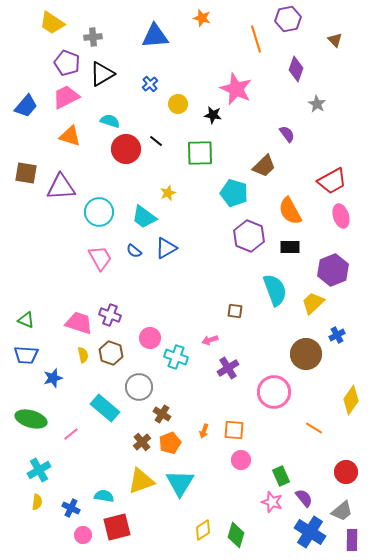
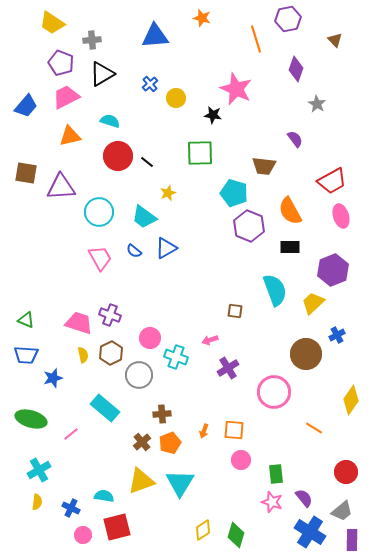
gray cross at (93, 37): moved 1 px left, 3 px down
purple pentagon at (67, 63): moved 6 px left
yellow circle at (178, 104): moved 2 px left, 6 px up
purple semicircle at (287, 134): moved 8 px right, 5 px down
orange triangle at (70, 136): rotated 30 degrees counterclockwise
black line at (156, 141): moved 9 px left, 21 px down
red circle at (126, 149): moved 8 px left, 7 px down
brown trapezoid at (264, 166): rotated 50 degrees clockwise
purple hexagon at (249, 236): moved 10 px up
brown hexagon at (111, 353): rotated 15 degrees clockwise
gray circle at (139, 387): moved 12 px up
brown cross at (162, 414): rotated 36 degrees counterclockwise
green rectangle at (281, 476): moved 5 px left, 2 px up; rotated 18 degrees clockwise
